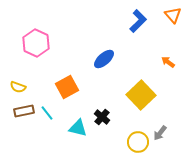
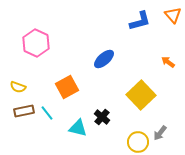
blue L-shape: moved 2 px right; rotated 30 degrees clockwise
